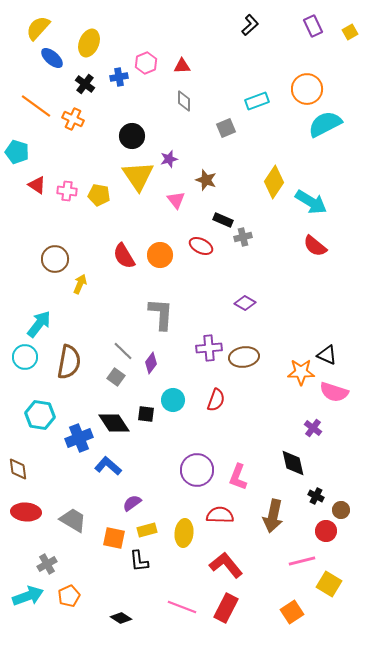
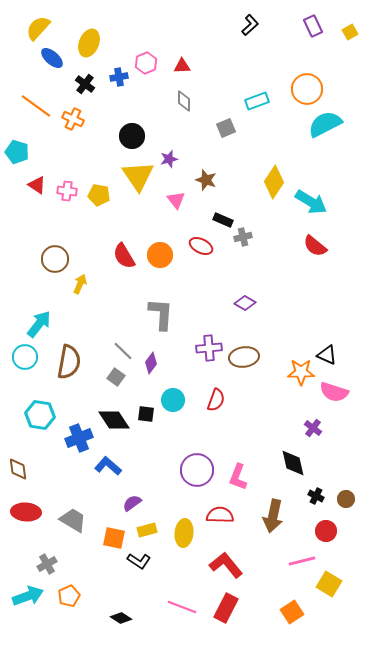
black diamond at (114, 423): moved 3 px up
brown circle at (341, 510): moved 5 px right, 11 px up
black L-shape at (139, 561): rotated 50 degrees counterclockwise
